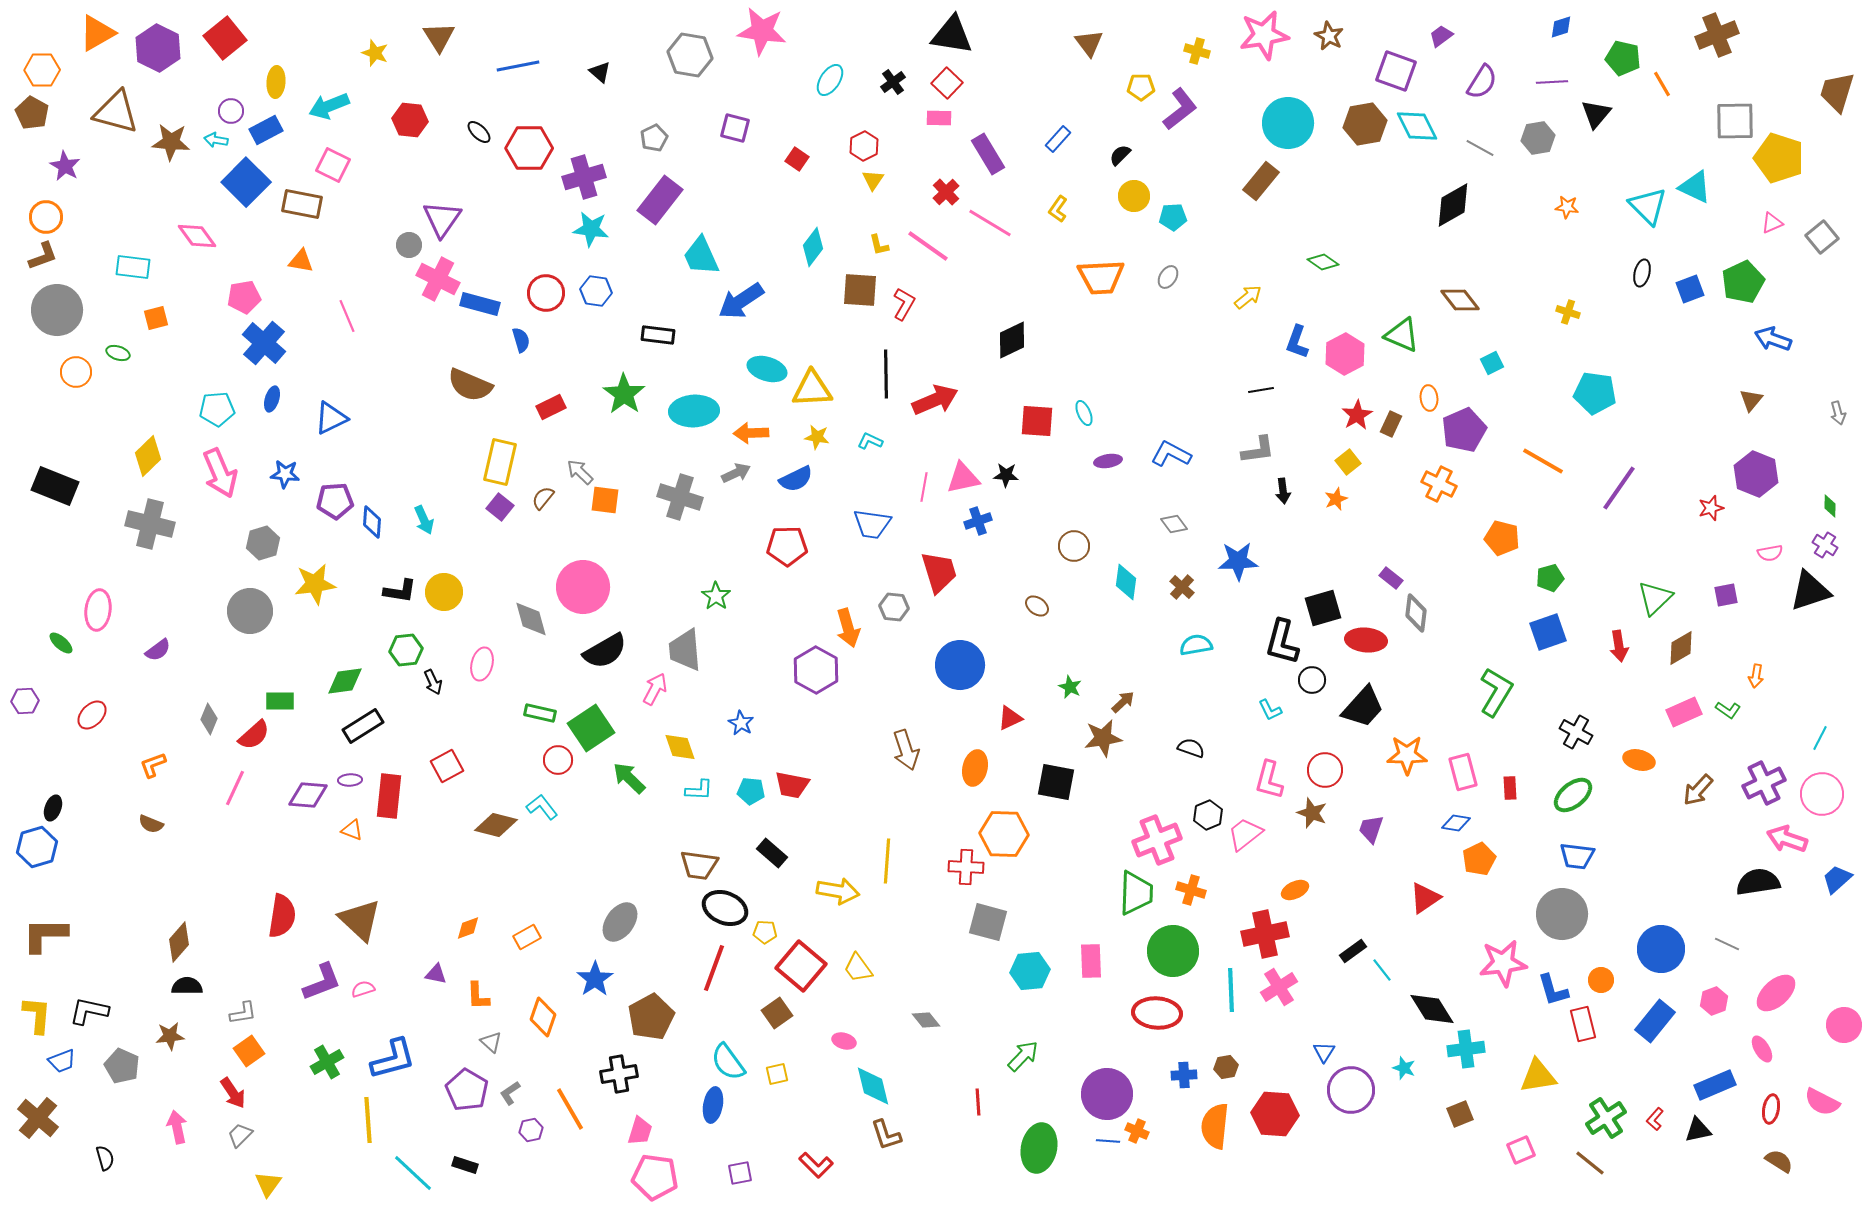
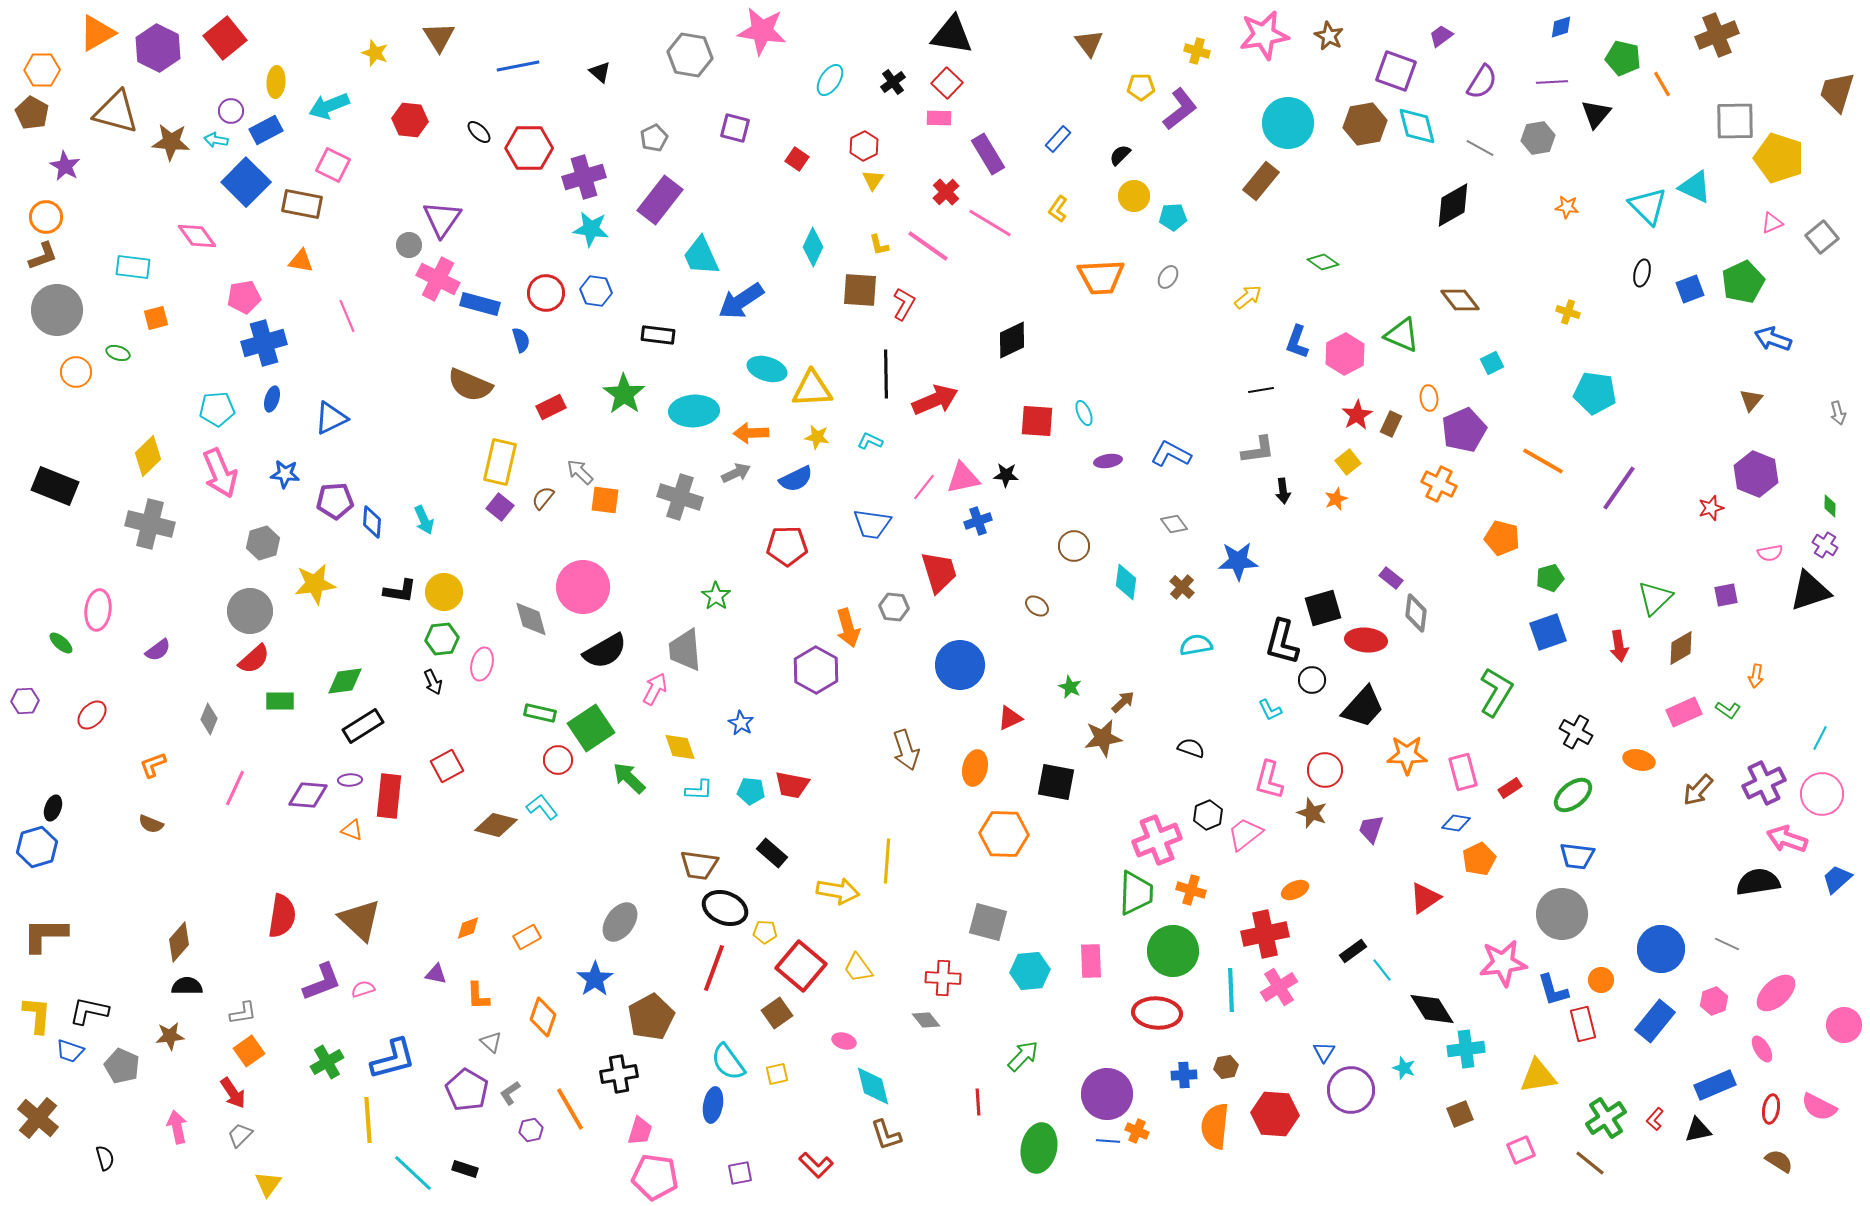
cyan diamond at (1417, 126): rotated 12 degrees clockwise
cyan diamond at (813, 247): rotated 12 degrees counterclockwise
blue cross at (264, 343): rotated 33 degrees clockwise
pink line at (924, 487): rotated 28 degrees clockwise
green hexagon at (406, 650): moved 36 px right, 11 px up
red semicircle at (254, 735): moved 76 px up
red rectangle at (1510, 788): rotated 60 degrees clockwise
red cross at (966, 867): moved 23 px left, 111 px down
blue trapezoid at (62, 1061): moved 8 px right, 10 px up; rotated 40 degrees clockwise
pink semicircle at (1822, 1102): moved 3 px left, 5 px down
black rectangle at (465, 1165): moved 4 px down
